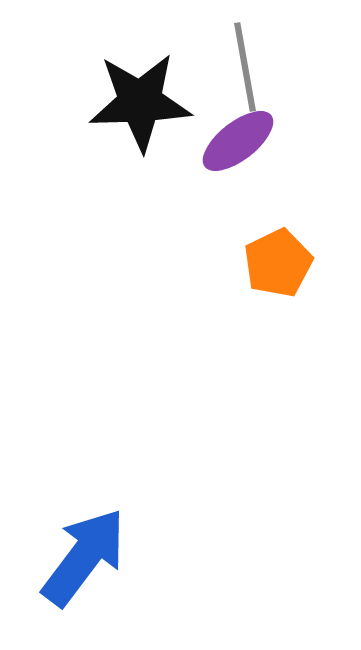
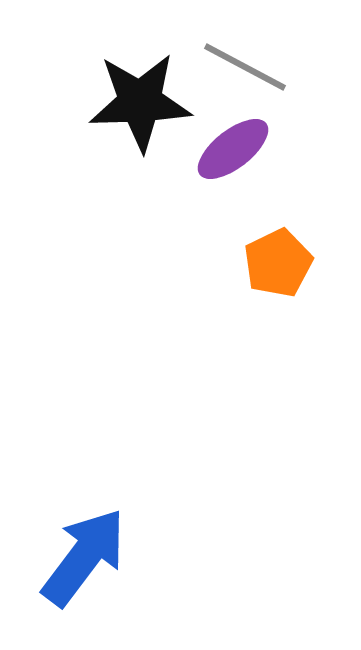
gray line: rotated 52 degrees counterclockwise
purple ellipse: moved 5 px left, 8 px down
